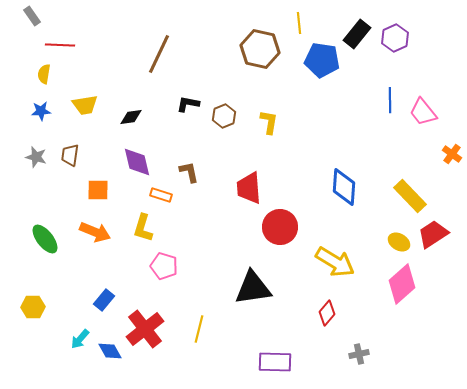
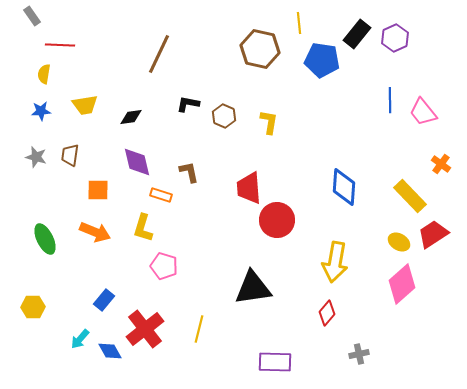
brown hexagon at (224, 116): rotated 15 degrees counterclockwise
orange cross at (452, 154): moved 11 px left, 10 px down
red circle at (280, 227): moved 3 px left, 7 px up
green ellipse at (45, 239): rotated 12 degrees clockwise
yellow arrow at (335, 262): rotated 69 degrees clockwise
